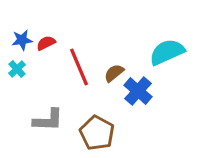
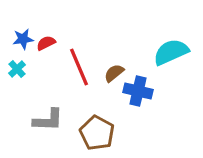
blue star: moved 1 px right, 1 px up
cyan semicircle: moved 4 px right
blue cross: rotated 28 degrees counterclockwise
